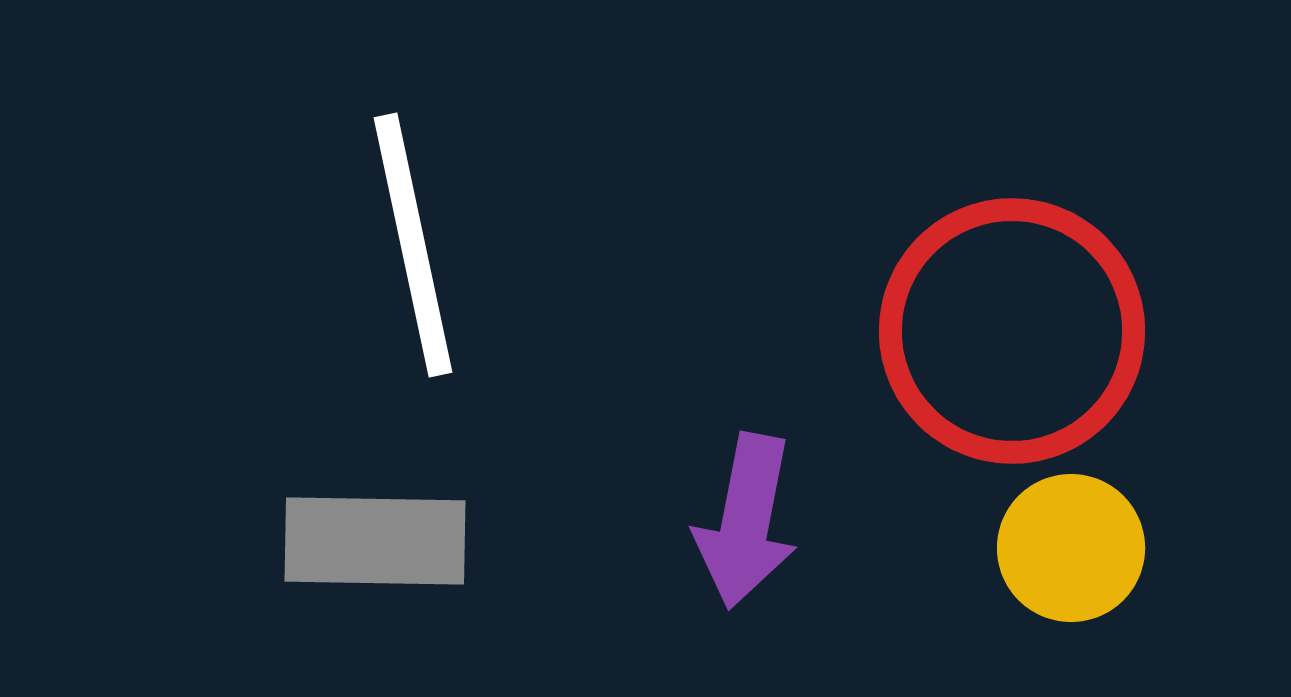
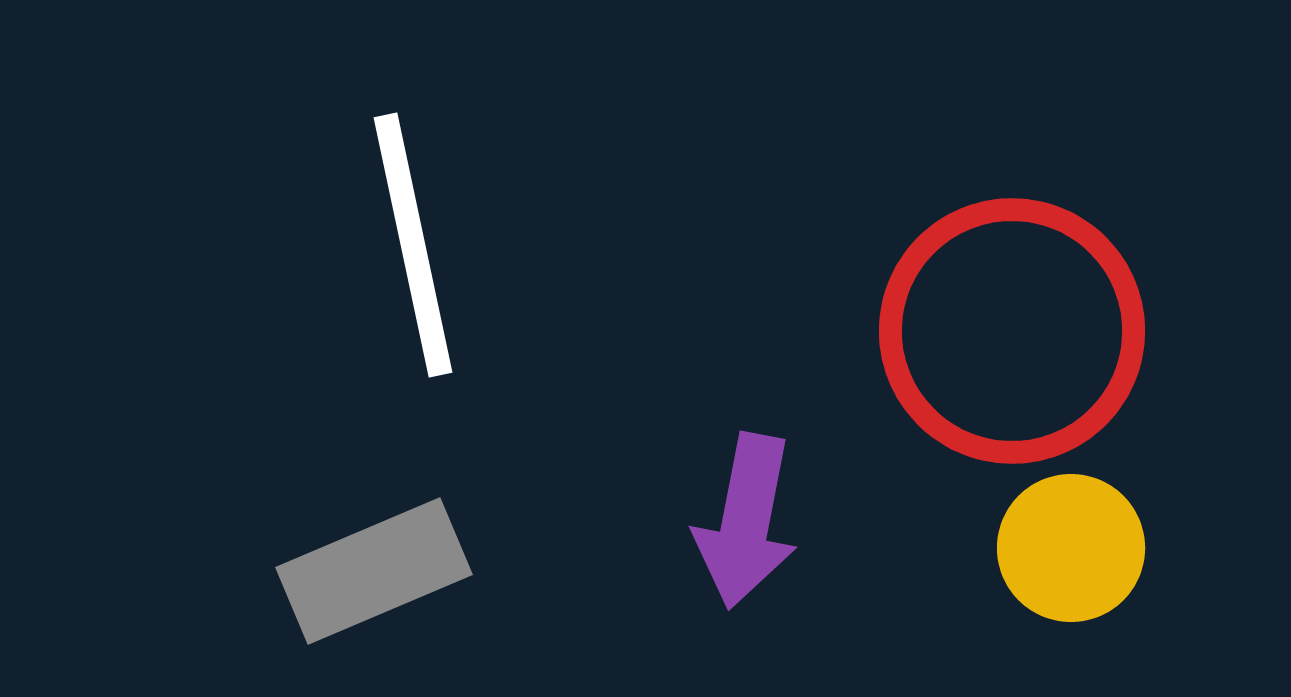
gray rectangle: moved 1 px left, 30 px down; rotated 24 degrees counterclockwise
